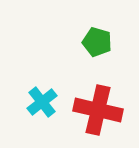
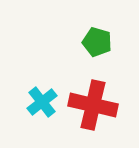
red cross: moved 5 px left, 5 px up
